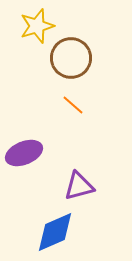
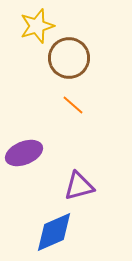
brown circle: moved 2 px left
blue diamond: moved 1 px left
